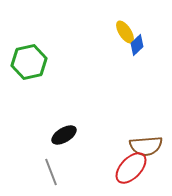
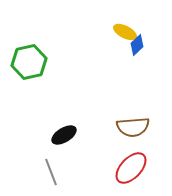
yellow ellipse: rotated 30 degrees counterclockwise
brown semicircle: moved 13 px left, 19 px up
